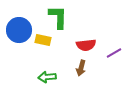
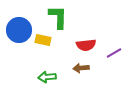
brown arrow: rotated 70 degrees clockwise
